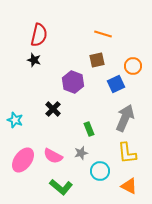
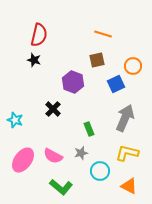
yellow L-shape: rotated 110 degrees clockwise
